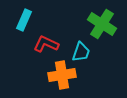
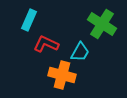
cyan rectangle: moved 5 px right
cyan trapezoid: moved 1 px left; rotated 10 degrees clockwise
orange cross: rotated 24 degrees clockwise
